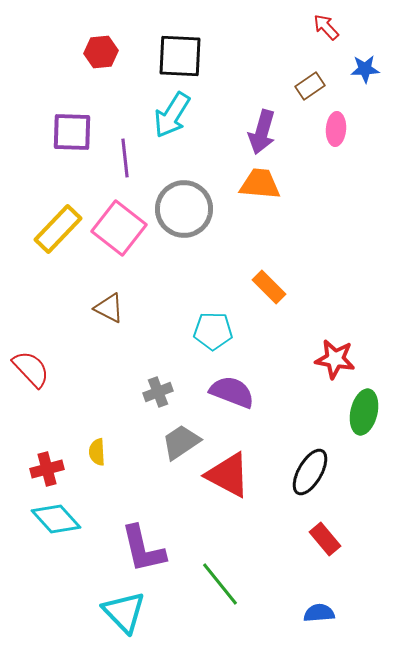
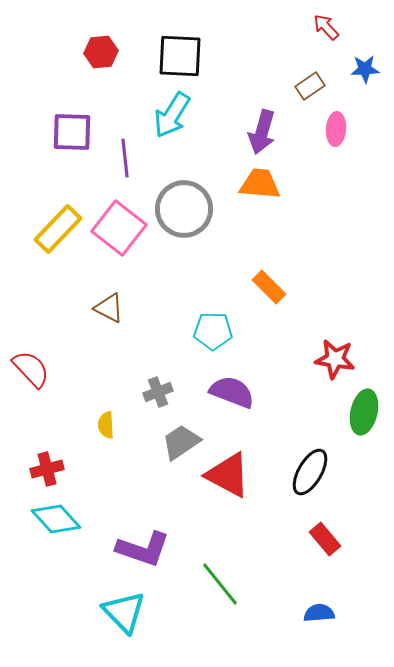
yellow semicircle: moved 9 px right, 27 px up
purple L-shape: rotated 58 degrees counterclockwise
